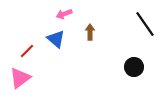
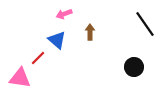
blue triangle: moved 1 px right, 1 px down
red line: moved 11 px right, 7 px down
pink triangle: rotated 45 degrees clockwise
